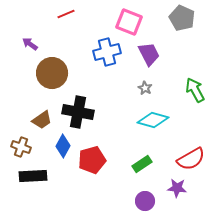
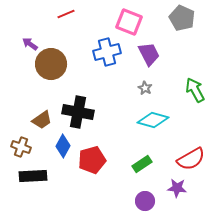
brown circle: moved 1 px left, 9 px up
